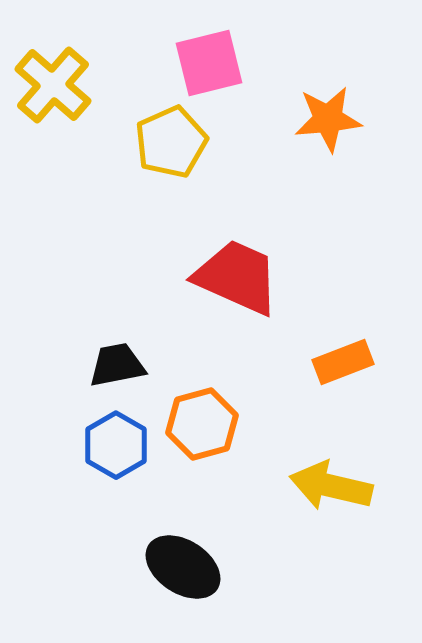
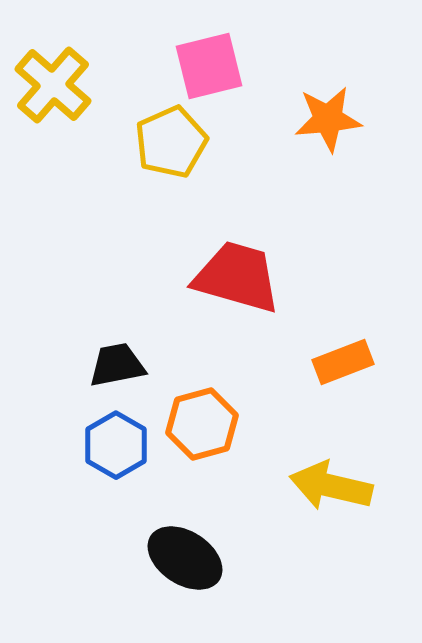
pink square: moved 3 px down
red trapezoid: rotated 8 degrees counterclockwise
black ellipse: moved 2 px right, 9 px up
